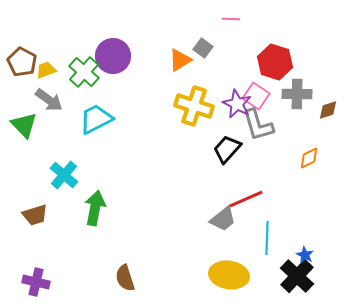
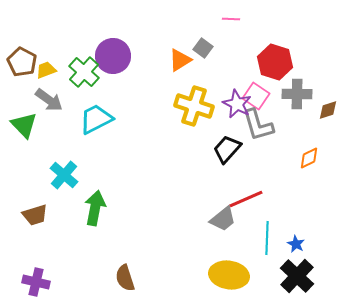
blue star: moved 9 px left, 11 px up
